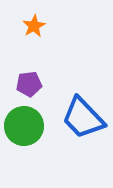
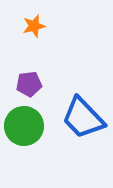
orange star: rotated 15 degrees clockwise
